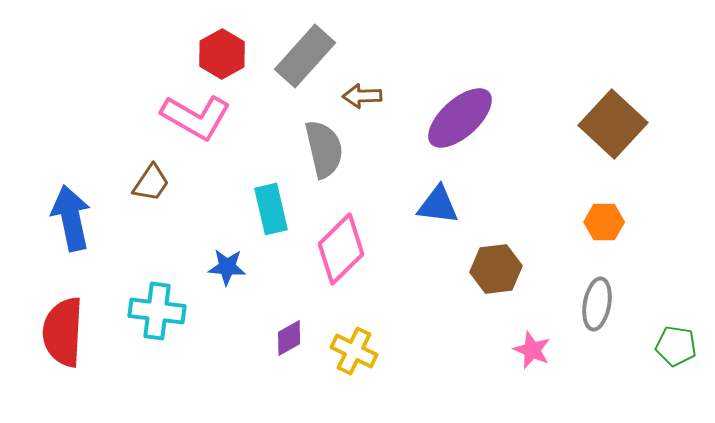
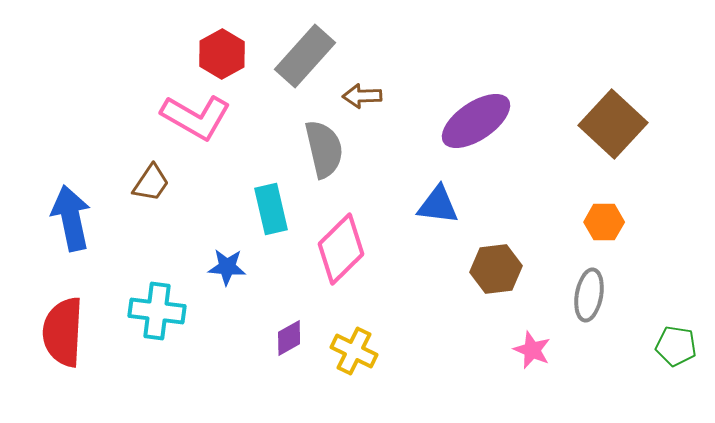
purple ellipse: moved 16 px right, 3 px down; rotated 8 degrees clockwise
gray ellipse: moved 8 px left, 9 px up
